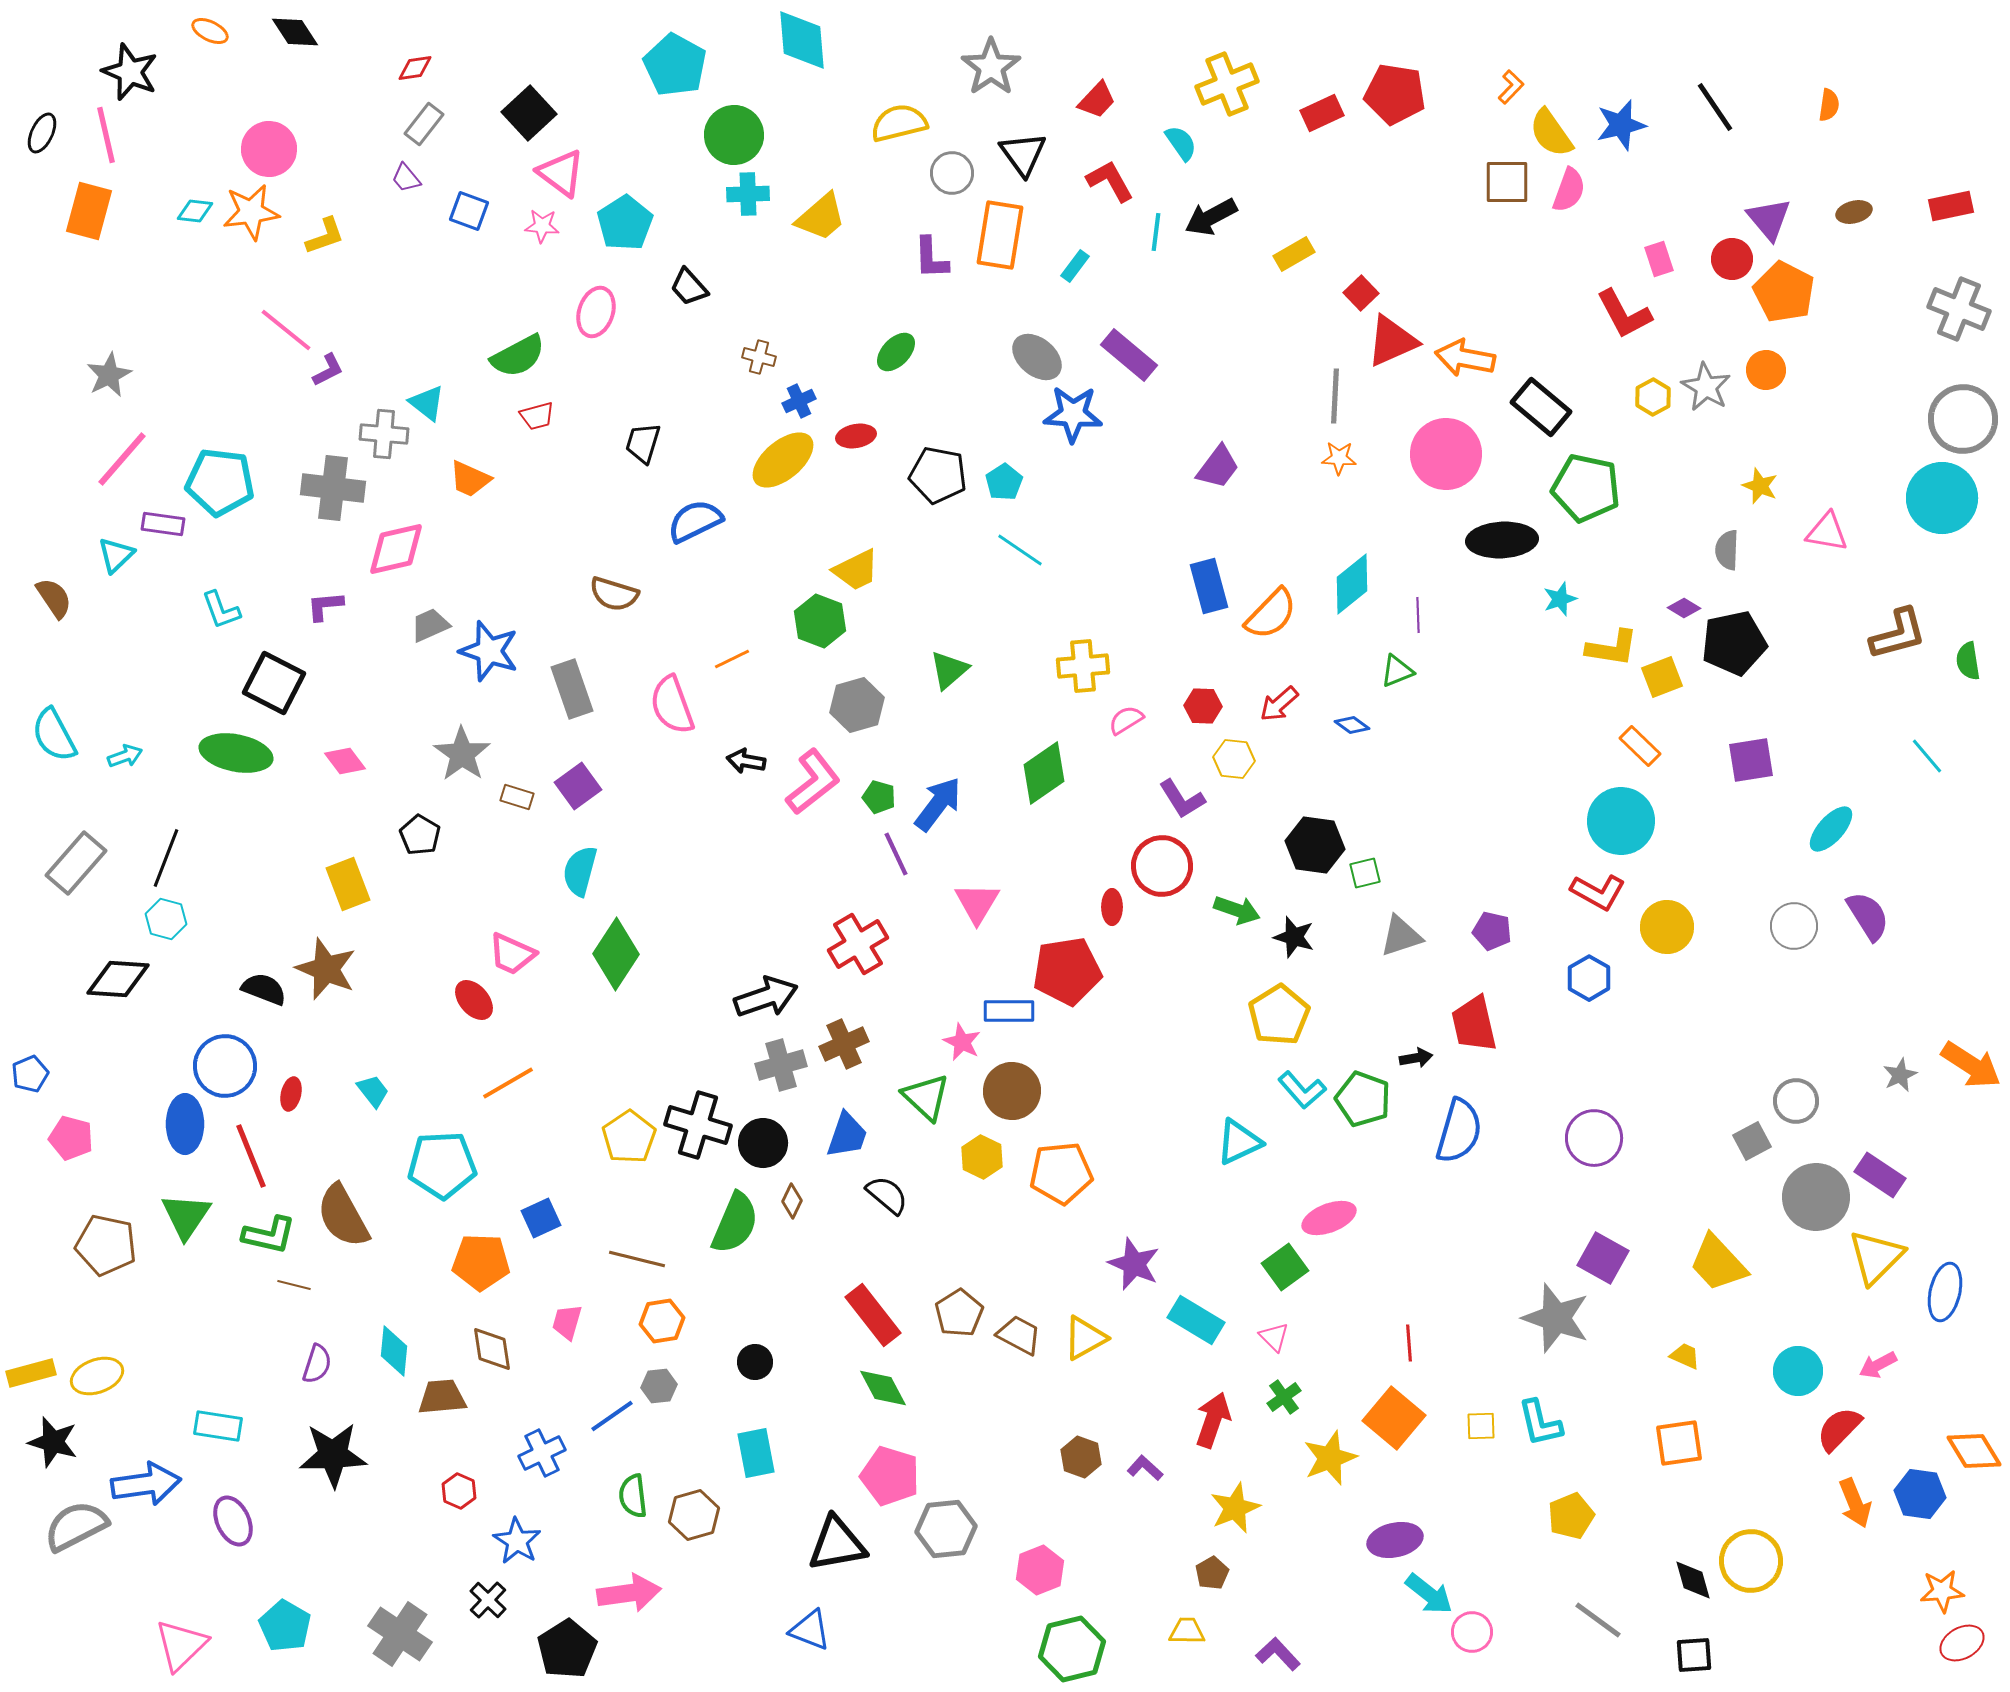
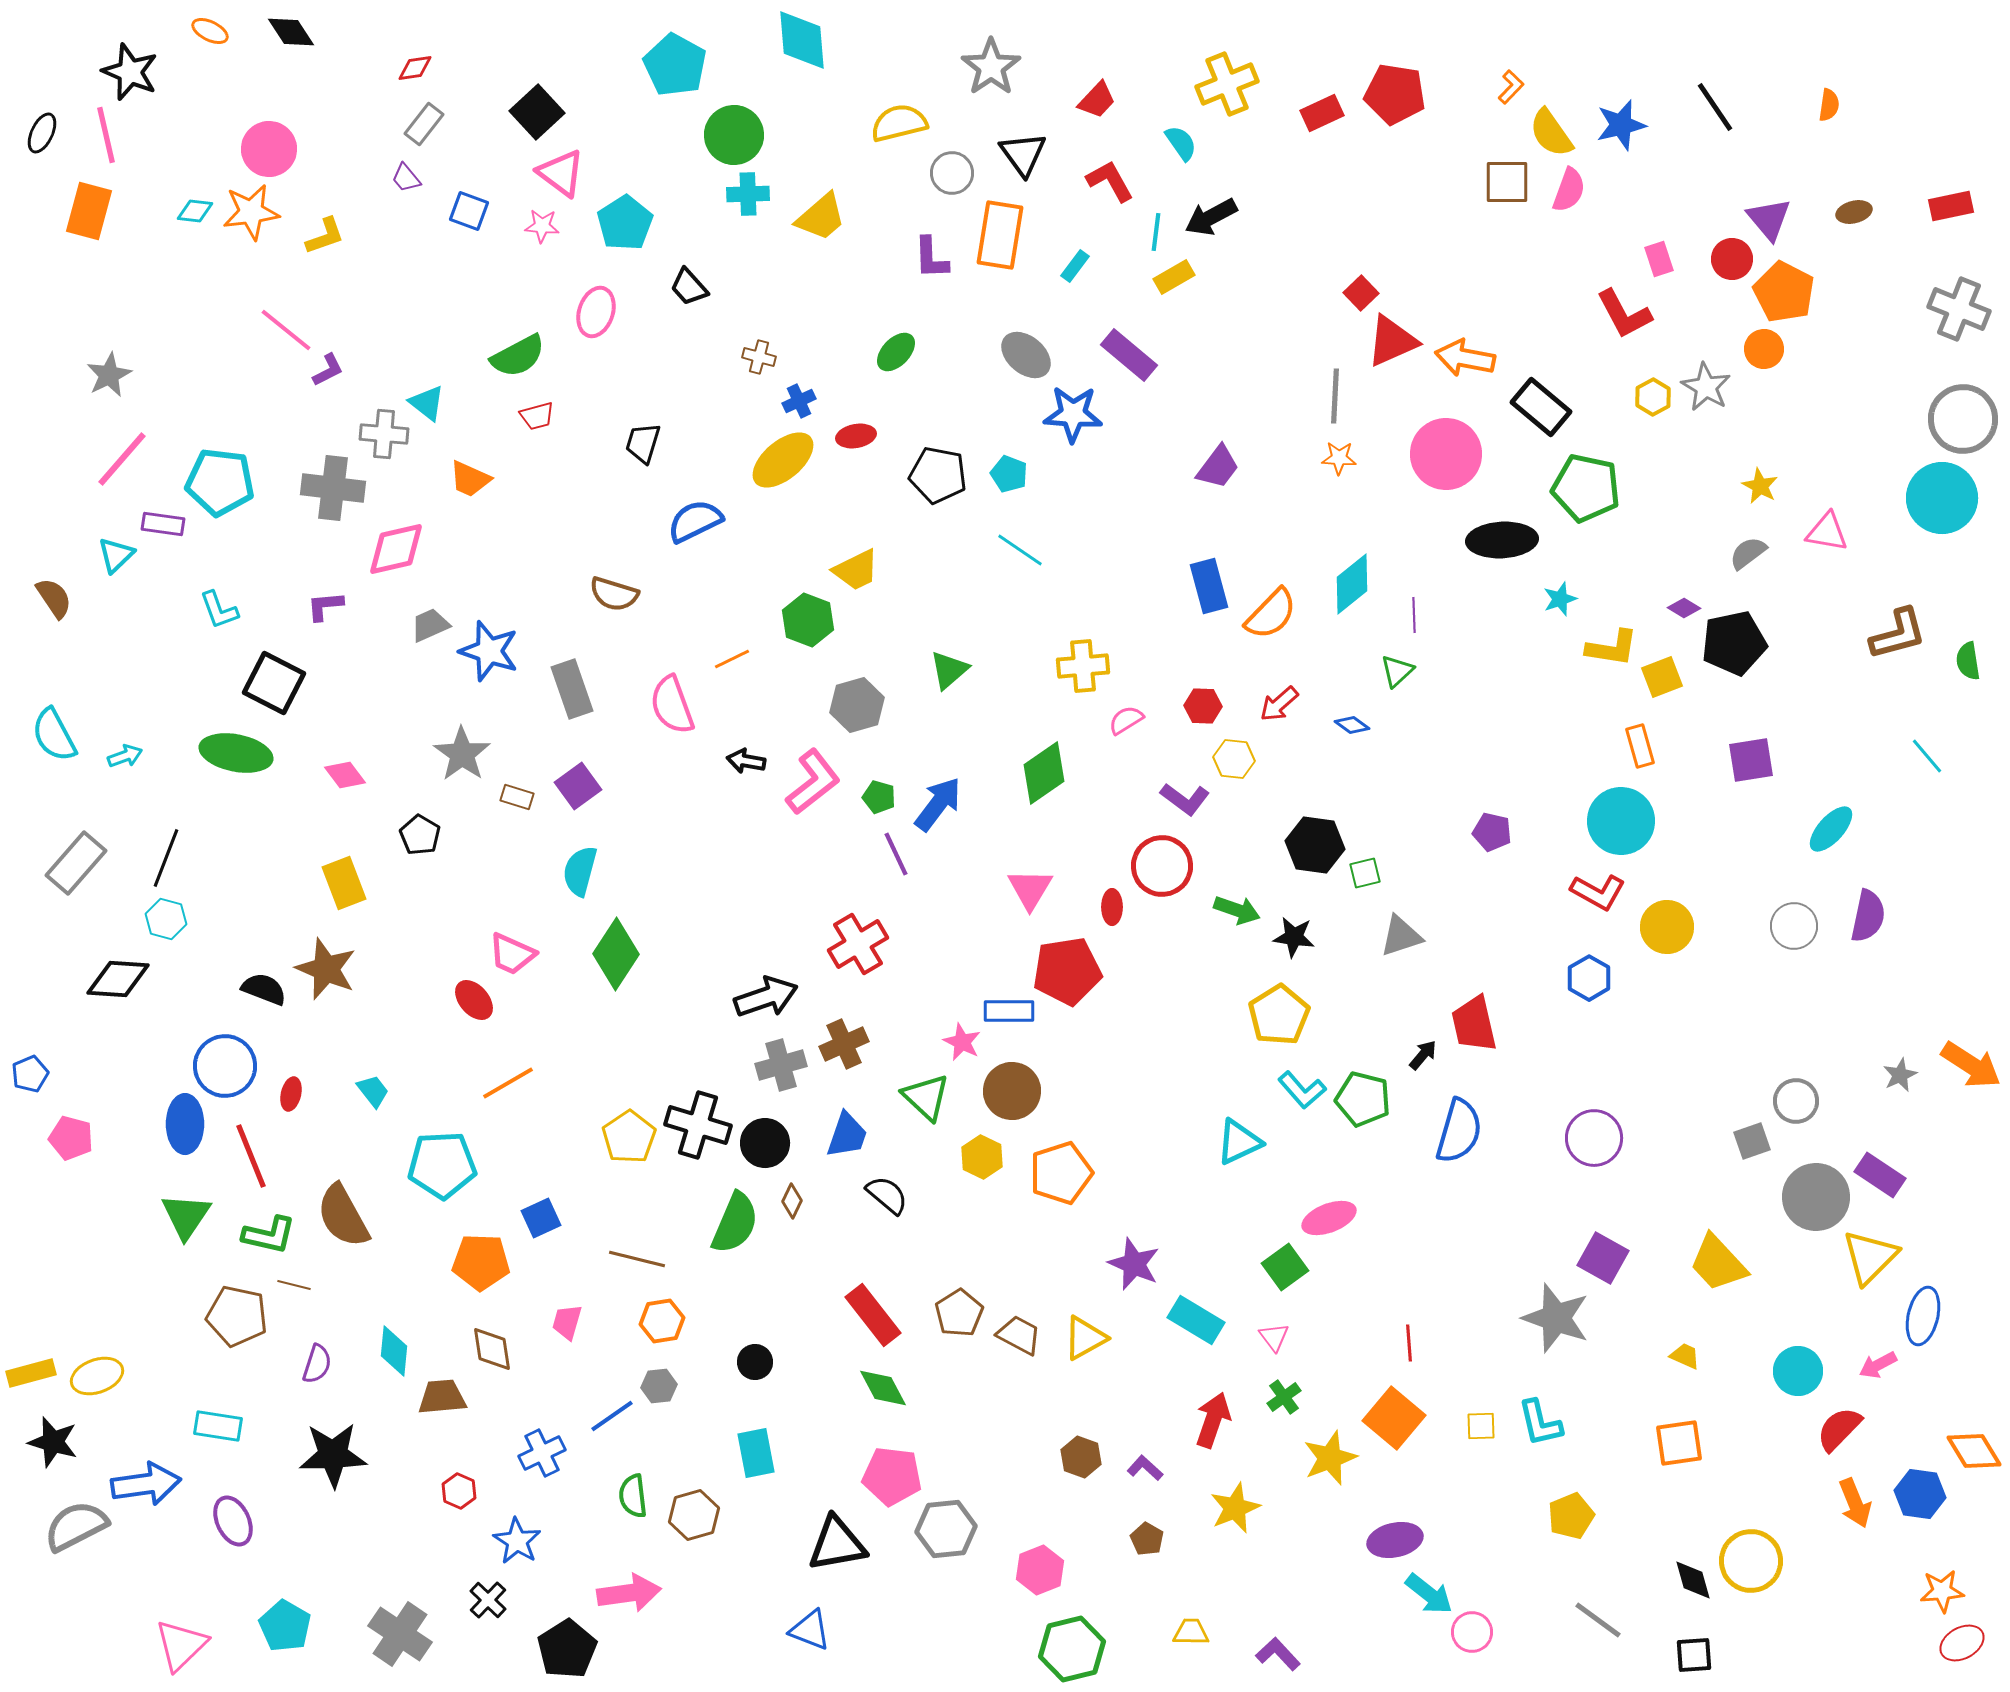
black diamond at (295, 32): moved 4 px left
black square at (529, 113): moved 8 px right, 1 px up
yellow rectangle at (1294, 254): moved 120 px left, 23 px down
gray ellipse at (1037, 357): moved 11 px left, 2 px up
orange circle at (1766, 370): moved 2 px left, 21 px up
cyan pentagon at (1004, 482): moved 5 px right, 8 px up; rotated 18 degrees counterclockwise
yellow star at (1760, 486): rotated 6 degrees clockwise
gray semicircle at (1727, 550): moved 21 px right, 3 px down; rotated 51 degrees clockwise
cyan L-shape at (221, 610): moved 2 px left
purple line at (1418, 615): moved 4 px left
green hexagon at (820, 621): moved 12 px left, 1 px up
green triangle at (1397, 671): rotated 21 degrees counterclockwise
orange rectangle at (1640, 746): rotated 30 degrees clockwise
pink diamond at (345, 761): moved 14 px down
purple L-shape at (1182, 799): moved 3 px right; rotated 21 degrees counterclockwise
yellow rectangle at (348, 884): moved 4 px left, 1 px up
pink triangle at (977, 903): moved 53 px right, 14 px up
purple semicircle at (1868, 916): rotated 44 degrees clockwise
purple pentagon at (1492, 931): moved 99 px up
black star at (1294, 937): rotated 9 degrees counterclockwise
black arrow at (1416, 1058): moved 7 px right, 3 px up; rotated 40 degrees counterclockwise
green pentagon at (1363, 1099): rotated 6 degrees counterclockwise
gray square at (1752, 1141): rotated 9 degrees clockwise
black circle at (763, 1143): moved 2 px right
orange pentagon at (1061, 1173): rotated 12 degrees counterclockwise
brown pentagon at (106, 1245): moved 131 px right, 71 px down
yellow triangle at (1876, 1257): moved 6 px left
blue ellipse at (1945, 1292): moved 22 px left, 24 px down
pink triangle at (1274, 1337): rotated 8 degrees clockwise
pink pentagon at (890, 1476): moved 2 px right; rotated 10 degrees counterclockwise
brown pentagon at (1212, 1573): moved 65 px left, 34 px up; rotated 12 degrees counterclockwise
yellow trapezoid at (1187, 1631): moved 4 px right, 1 px down
